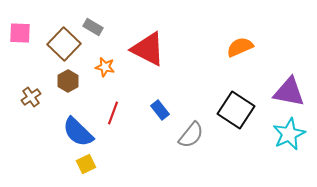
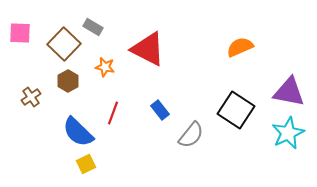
cyan star: moved 1 px left, 1 px up
